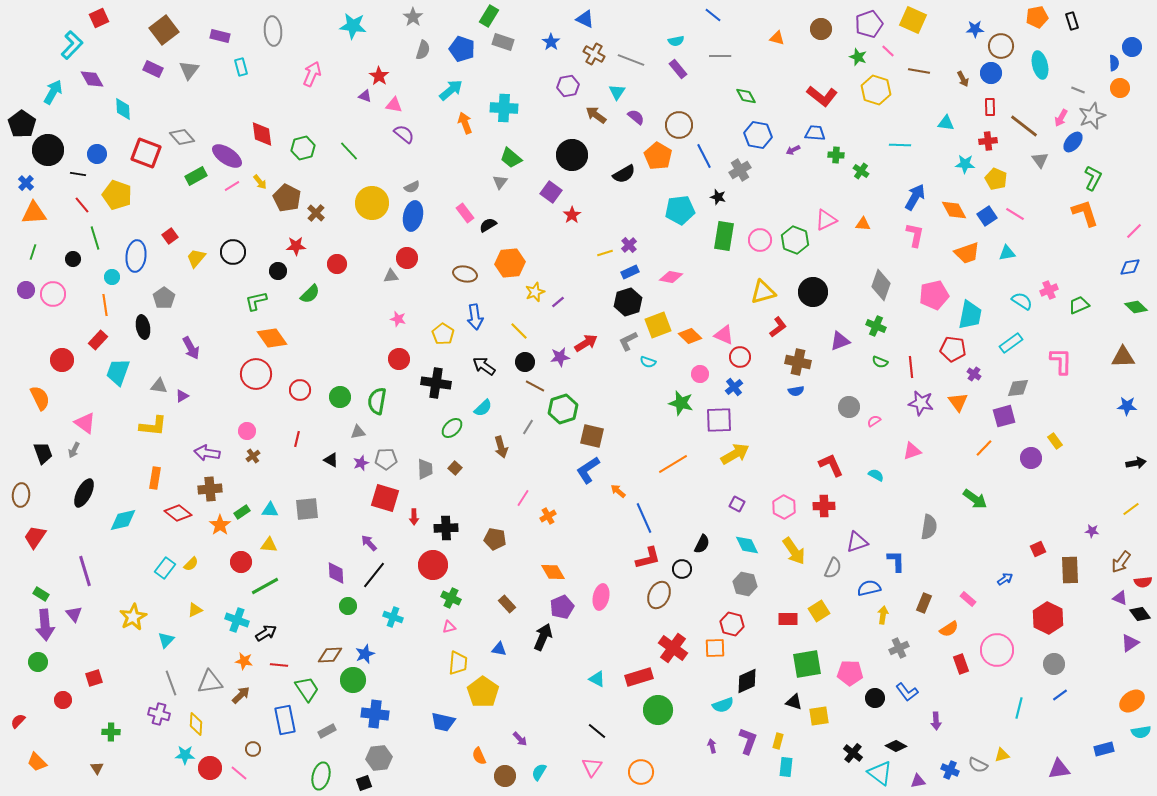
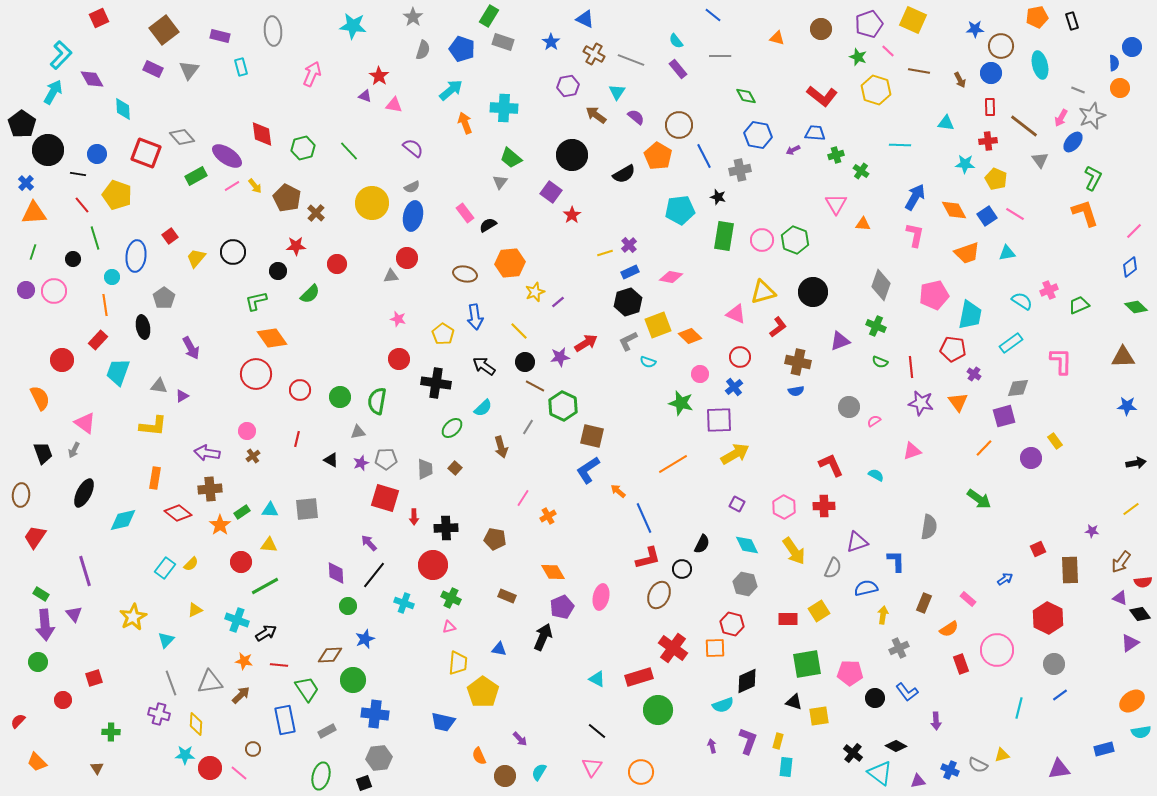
cyan semicircle at (676, 41): rotated 63 degrees clockwise
cyan L-shape at (72, 45): moved 11 px left, 10 px down
brown arrow at (963, 79): moved 3 px left, 1 px down
purple semicircle at (404, 134): moved 9 px right, 14 px down
green cross at (836, 155): rotated 21 degrees counterclockwise
gray cross at (740, 170): rotated 20 degrees clockwise
yellow arrow at (260, 182): moved 5 px left, 4 px down
pink triangle at (826, 220): moved 10 px right, 16 px up; rotated 35 degrees counterclockwise
pink circle at (760, 240): moved 2 px right
blue diamond at (1130, 267): rotated 30 degrees counterclockwise
pink circle at (53, 294): moved 1 px right, 3 px up
pink triangle at (724, 335): moved 12 px right, 21 px up
green hexagon at (563, 409): moved 3 px up; rotated 16 degrees counterclockwise
green arrow at (975, 499): moved 4 px right
blue semicircle at (869, 588): moved 3 px left
brown rectangle at (507, 604): moved 8 px up; rotated 24 degrees counterclockwise
cyan cross at (393, 617): moved 11 px right, 14 px up
blue star at (365, 654): moved 15 px up
